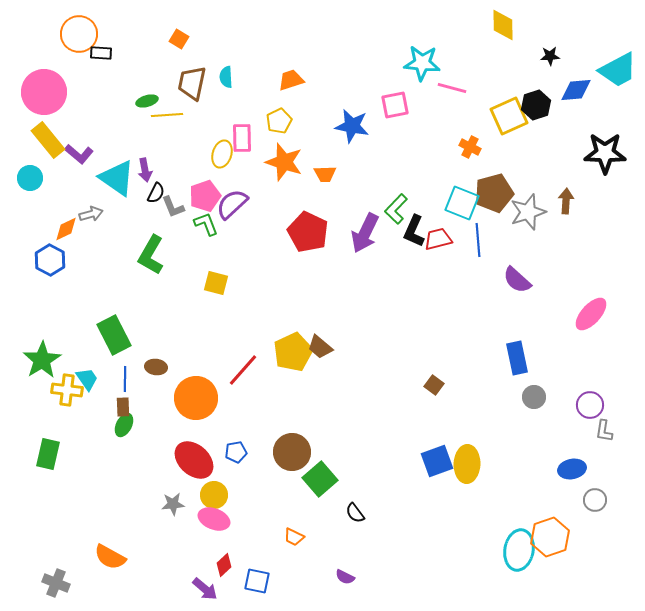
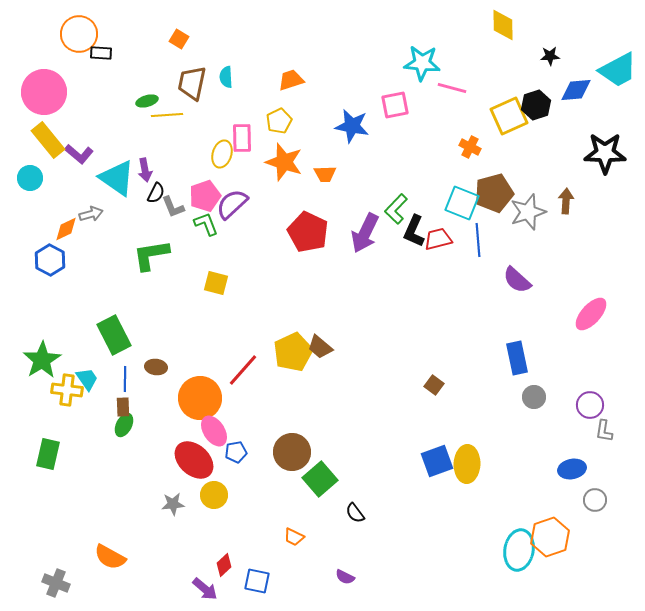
green L-shape at (151, 255): rotated 51 degrees clockwise
orange circle at (196, 398): moved 4 px right
pink ellipse at (214, 519): moved 88 px up; rotated 36 degrees clockwise
